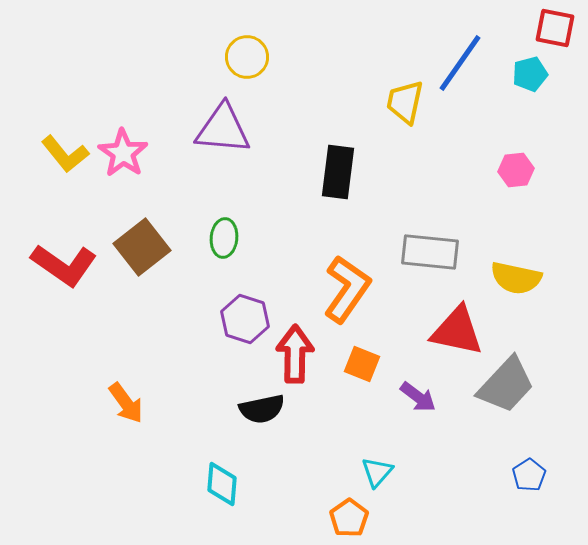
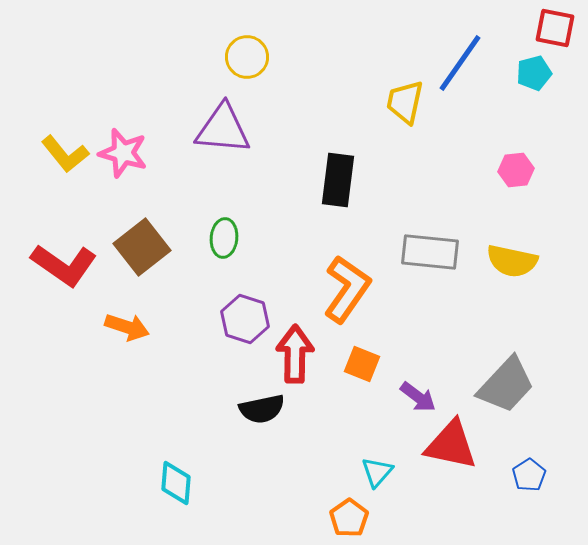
cyan pentagon: moved 4 px right, 1 px up
pink star: rotated 18 degrees counterclockwise
black rectangle: moved 8 px down
yellow semicircle: moved 4 px left, 17 px up
red triangle: moved 6 px left, 114 px down
orange arrow: moved 1 px right, 76 px up; rotated 36 degrees counterclockwise
cyan diamond: moved 46 px left, 1 px up
